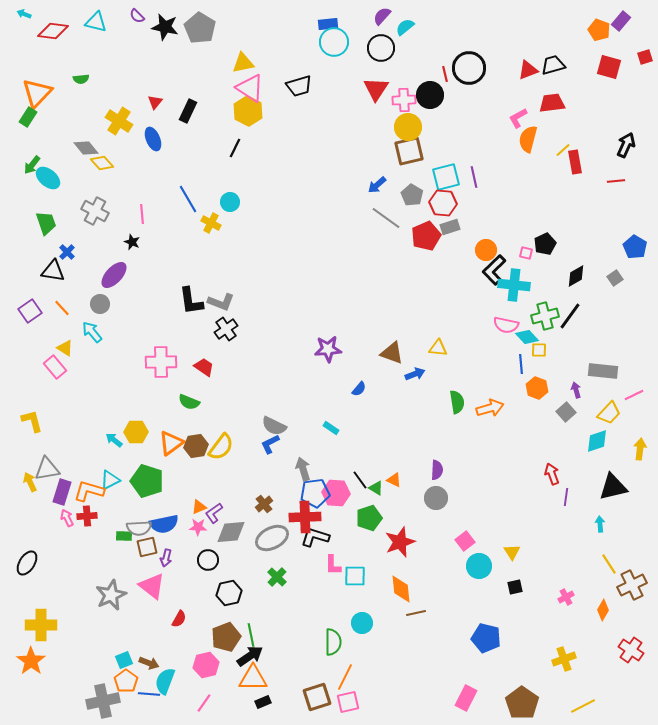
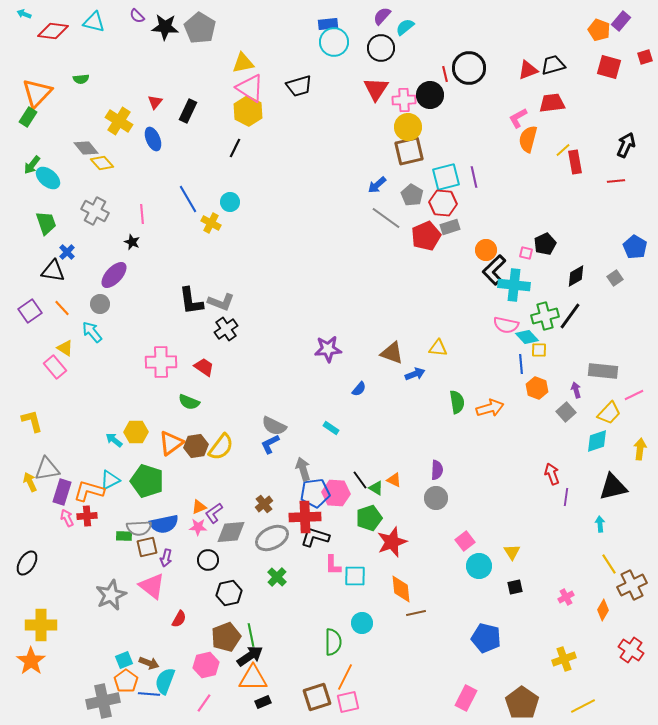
cyan triangle at (96, 22): moved 2 px left
black star at (165, 27): rotated 8 degrees counterclockwise
red star at (400, 542): moved 8 px left
